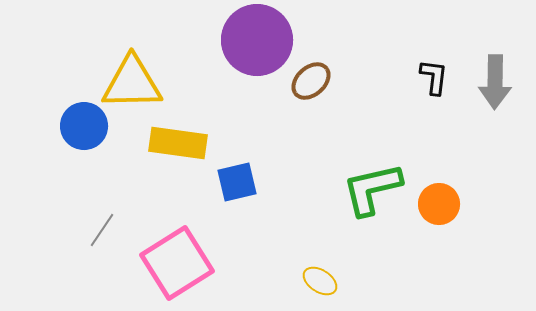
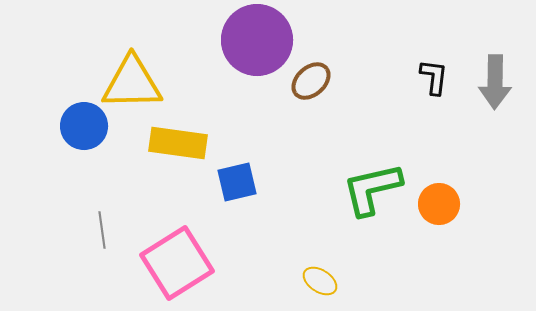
gray line: rotated 42 degrees counterclockwise
